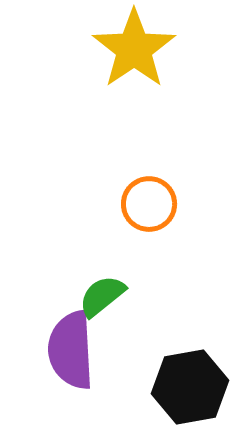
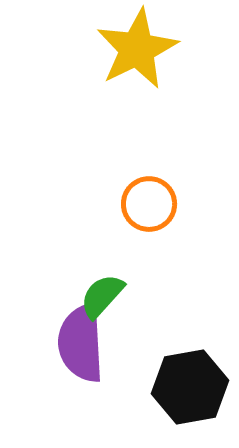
yellow star: moved 3 px right; rotated 8 degrees clockwise
green semicircle: rotated 9 degrees counterclockwise
purple semicircle: moved 10 px right, 7 px up
